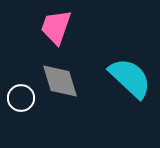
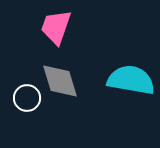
cyan semicircle: moved 1 px right, 2 px down; rotated 33 degrees counterclockwise
white circle: moved 6 px right
